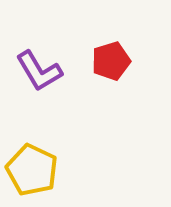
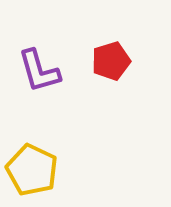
purple L-shape: rotated 15 degrees clockwise
